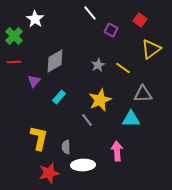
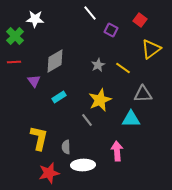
white star: rotated 30 degrees counterclockwise
green cross: moved 1 px right
purple triangle: rotated 16 degrees counterclockwise
cyan rectangle: rotated 16 degrees clockwise
